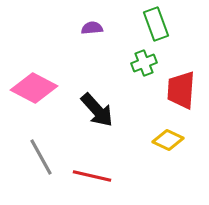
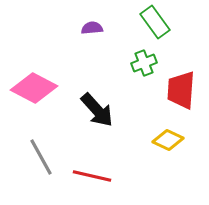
green rectangle: moved 1 px left, 2 px up; rotated 16 degrees counterclockwise
